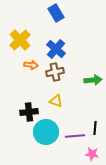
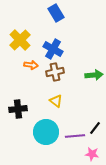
blue cross: moved 3 px left; rotated 12 degrees counterclockwise
green arrow: moved 1 px right, 5 px up
yellow triangle: rotated 16 degrees clockwise
black cross: moved 11 px left, 3 px up
black line: rotated 32 degrees clockwise
